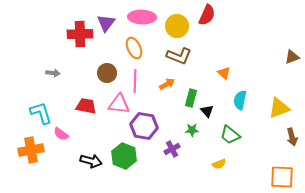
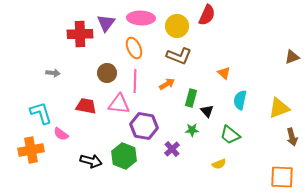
pink ellipse: moved 1 px left, 1 px down
purple cross: rotated 14 degrees counterclockwise
